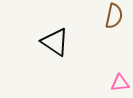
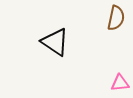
brown semicircle: moved 2 px right, 2 px down
